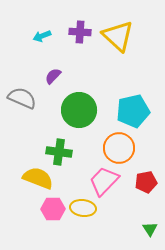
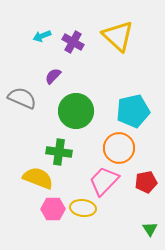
purple cross: moved 7 px left, 10 px down; rotated 25 degrees clockwise
green circle: moved 3 px left, 1 px down
